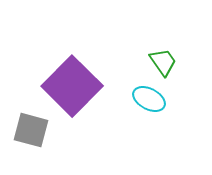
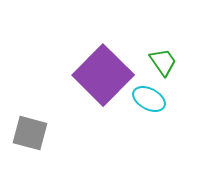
purple square: moved 31 px right, 11 px up
gray square: moved 1 px left, 3 px down
